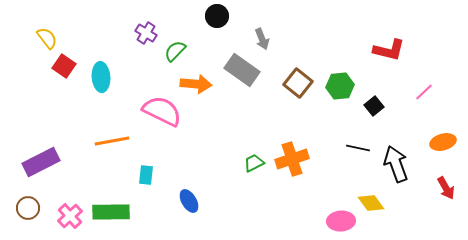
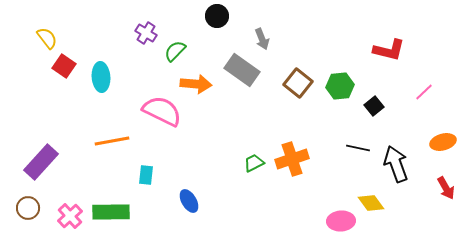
purple rectangle: rotated 21 degrees counterclockwise
